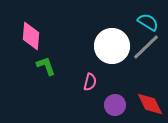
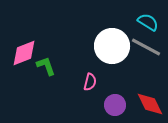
pink diamond: moved 7 px left, 17 px down; rotated 64 degrees clockwise
gray line: rotated 72 degrees clockwise
